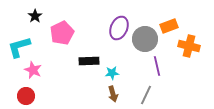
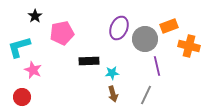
pink pentagon: rotated 15 degrees clockwise
red circle: moved 4 px left, 1 px down
